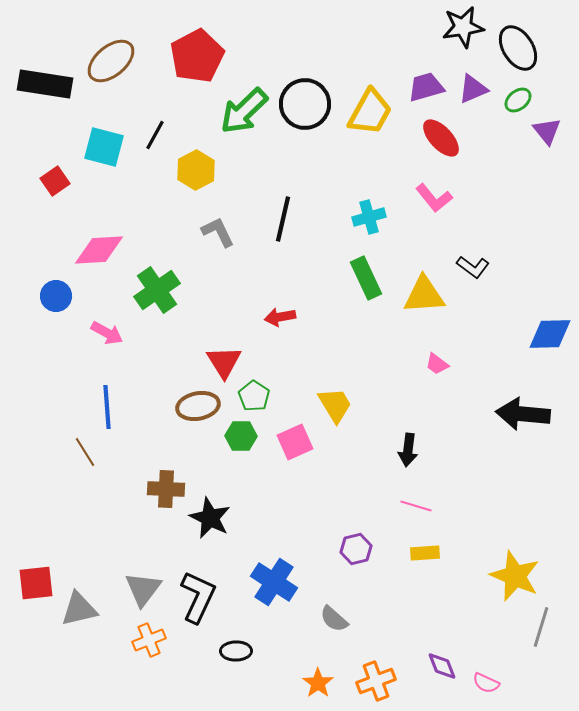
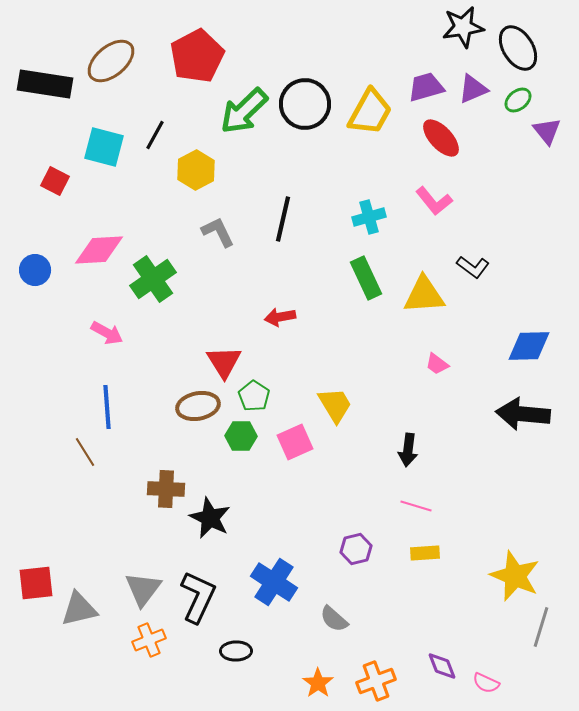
red square at (55, 181): rotated 28 degrees counterclockwise
pink L-shape at (434, 198): moved 3 px down
green cross at (157, 290): moved 4 px left, 11 px up
blue circle at (56, 296): moved 21 px left, 26 px up
blue diamond at (550, 334): moved 21 px left, 12 px down
